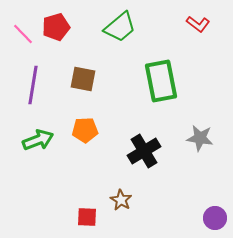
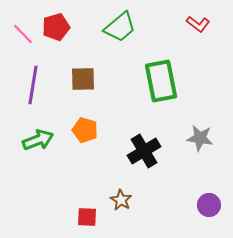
brown square: rotated 12 degrees counterclockwise
orange pentagon: rotated 20 degrees clockwise
purple circle: moved 6 px left, 13 px up
